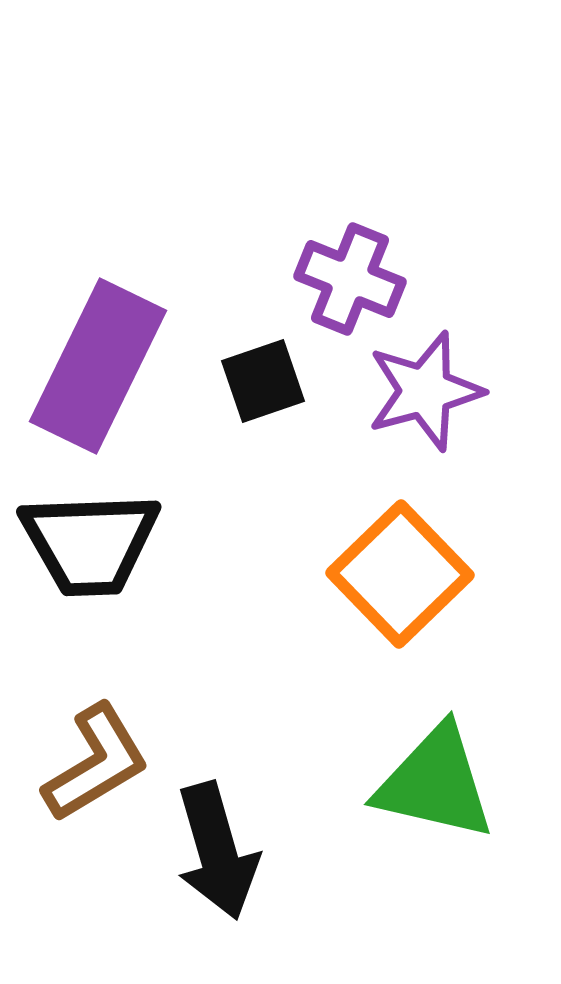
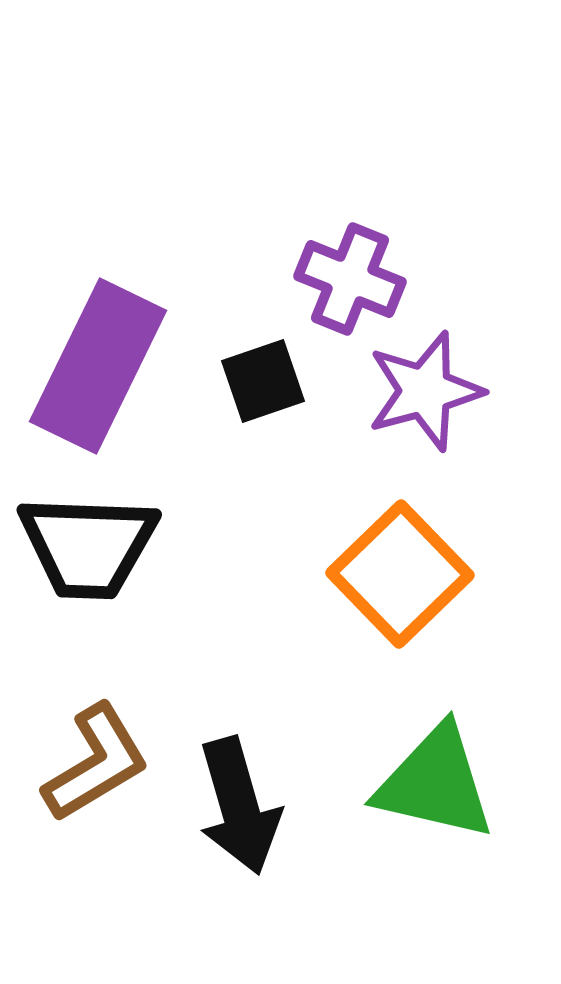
black trapezoid: moved 2 px left, 3 px down; rotated 4 degrees clockwise
black arrow: moved 22 px right, 45 px up
